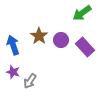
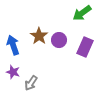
purple circle: moved 2 px left
purple rectangle: rotated 66 degrees clockwise
gray arrow: moved 1 px right, 2 px down
